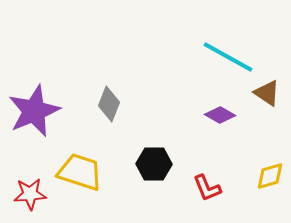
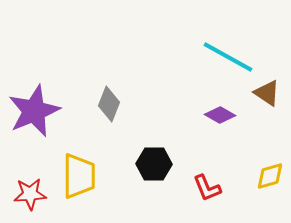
yellow trapezoid: moved 1 px left, 4 px down; rotated 72 degrees clockwise
